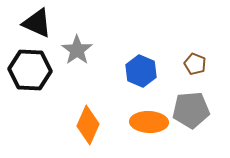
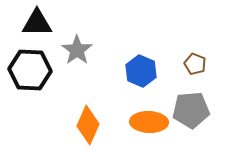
black triangle: rotated 24 degrees counterclockwise
